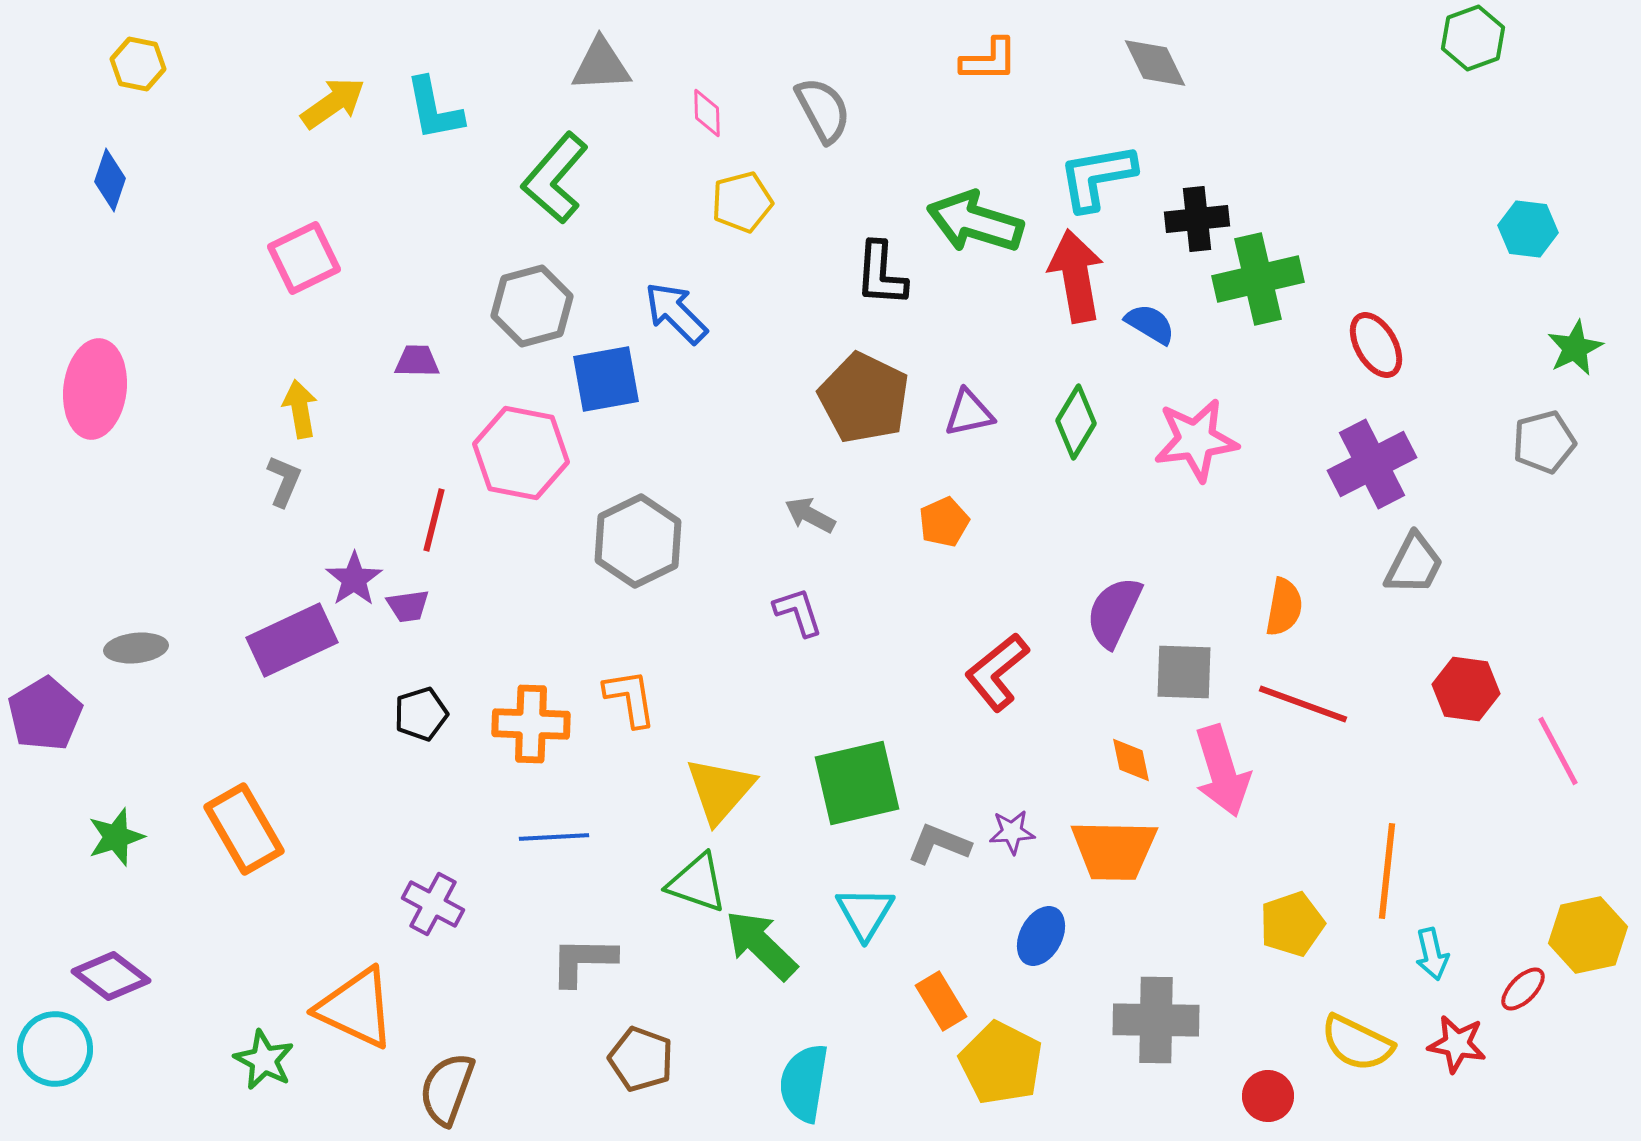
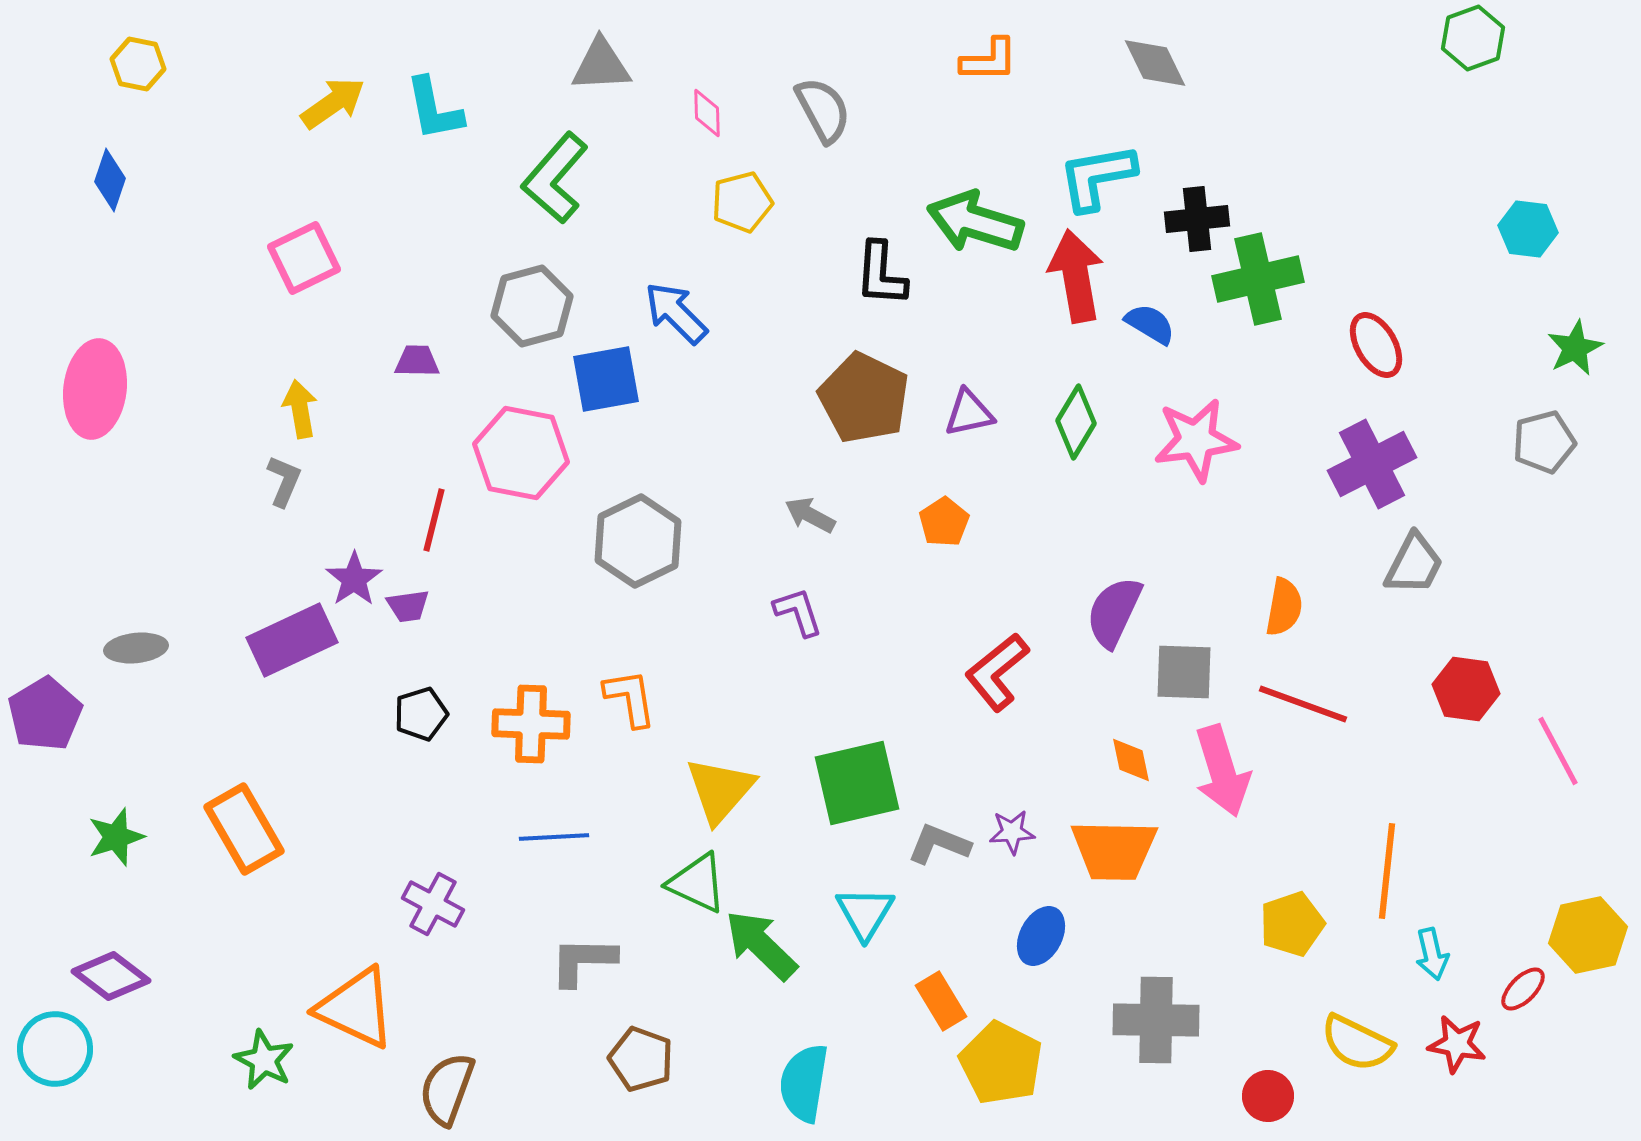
orange pentagon at (944, 522): rotated 9 degrees counterclockwise
green triangle at (697, 883): rotated 6 degrees clockwise
